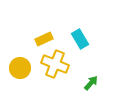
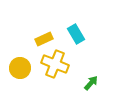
cyan rectangle: moved 4 px left, 5 px up
